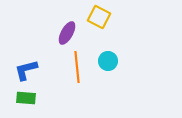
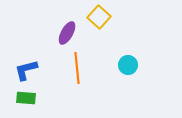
yellow square: rotated 15 degrees clockwise
cyan circle: moved 20 px right, 4 px down
orange line: moved 1 px down
